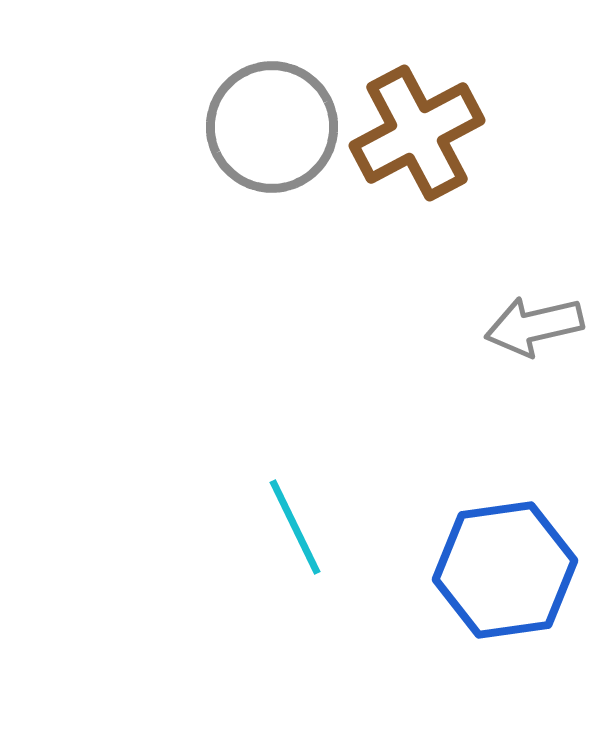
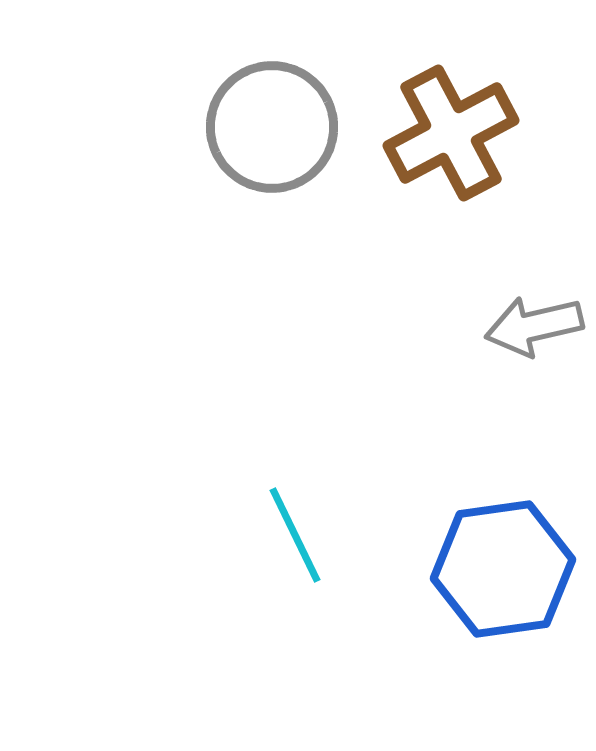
brown cross: moved 34 px right
cyan line: moved 8 px down
blue hexagon: moved 2 px left, 1 px up
